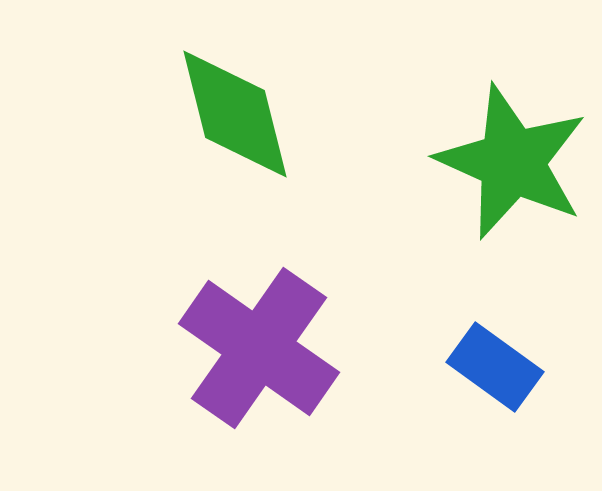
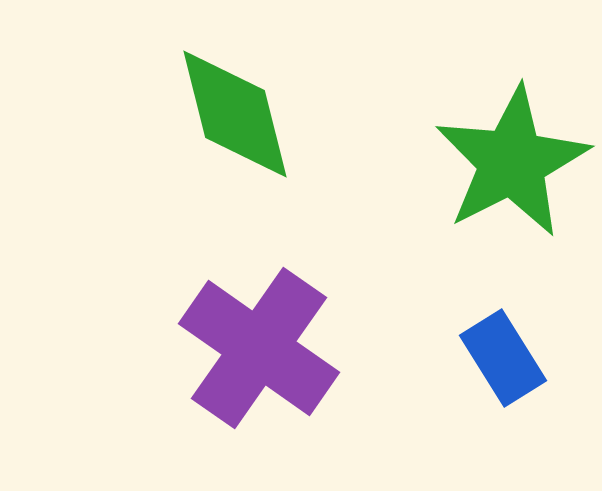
green star: rotated 21 degrees clockwise
blue rectangle: moved 8 px right, 9 px up; rotated 22 degrees clockwise
